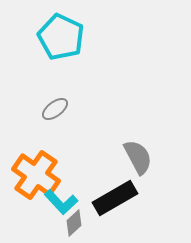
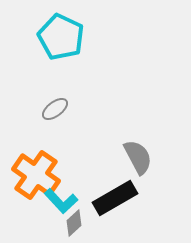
cyan L-shape: moved 1 px up
